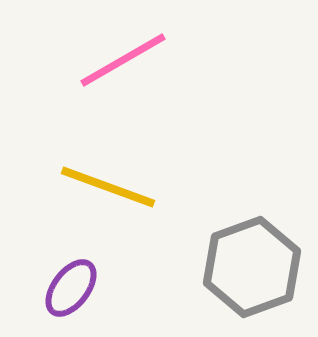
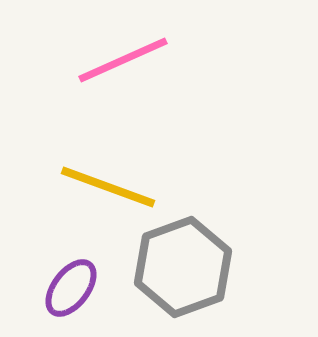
pink line: rotated 6 degrees clockwise
gray hexagon: moved 69 px left
